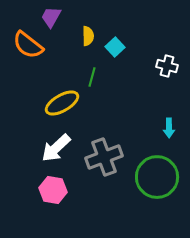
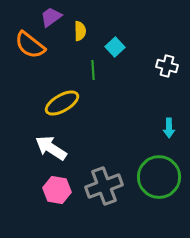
purple trapezoid: rotated 25 degrees clockwise
yellow semicircle: moved 8 px left, 5 px up
orange semicircle: moved 2 px right
green line: moved 1 px right, 7 px up; rotated 18 degrees counterclockwise
white arrow: moved 5 px left; rotated 76 degrees clockwise
gray cross: moved 29 px down
green circle: moved 2 px right
pink hexagon: moved 4 px right
